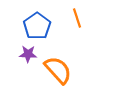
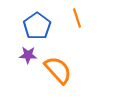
purple star: moved 1 px down
